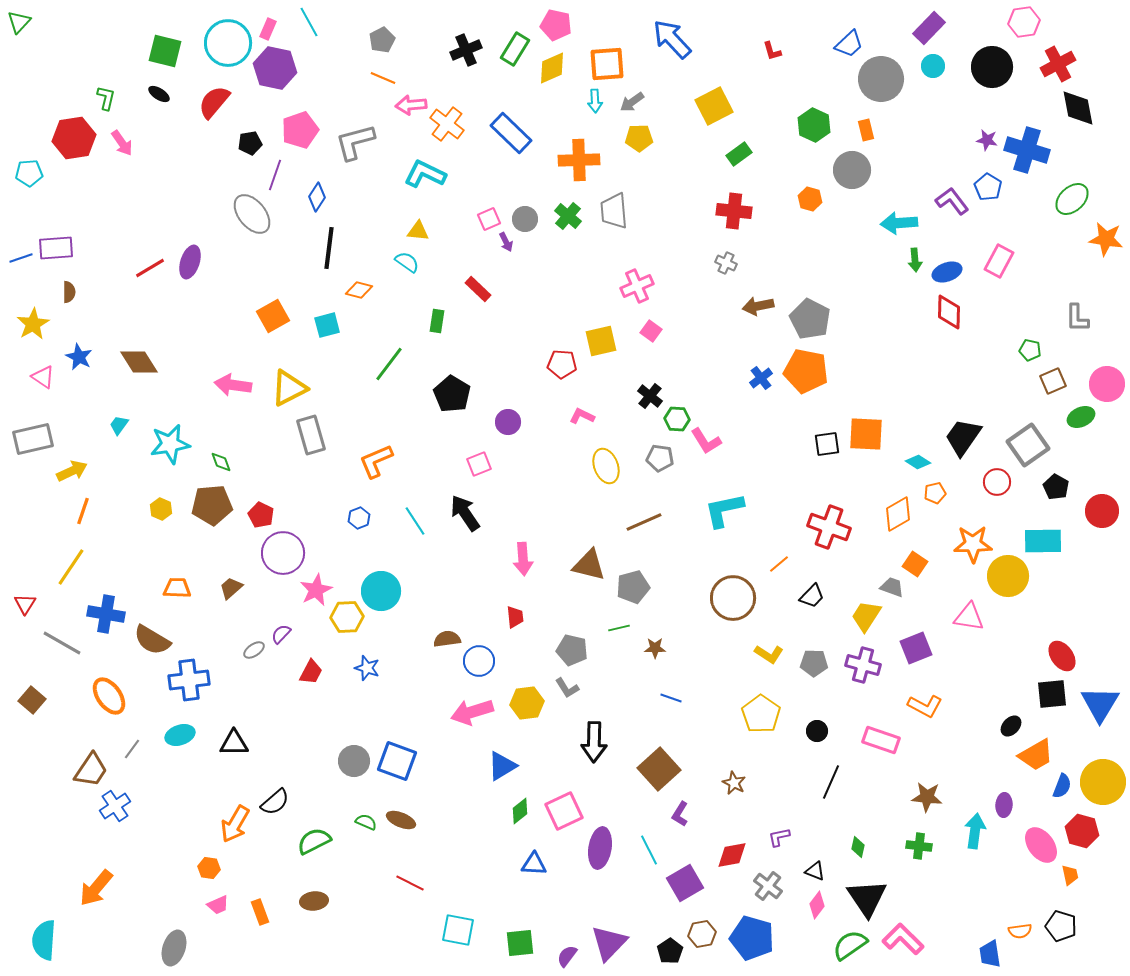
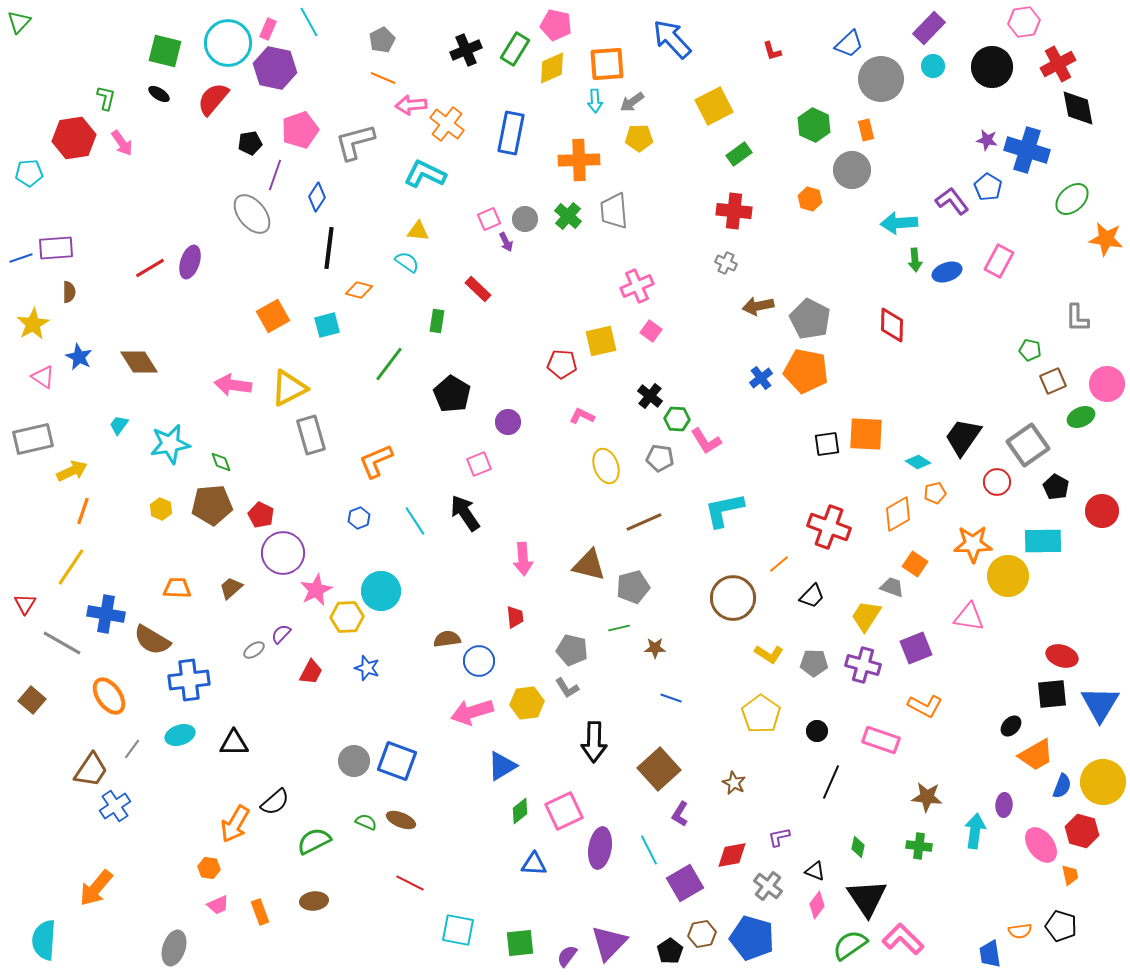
red semicircle at (214, 102): moved 1 px left, 3 px up
blue rectangle at (511, 133): rotated 57 degrees clockwise
red diamond at (949, 312): moved 57 px left, 13 px down
red ellipse at (1062, 656): rotated 36 degrees counterclockwise
